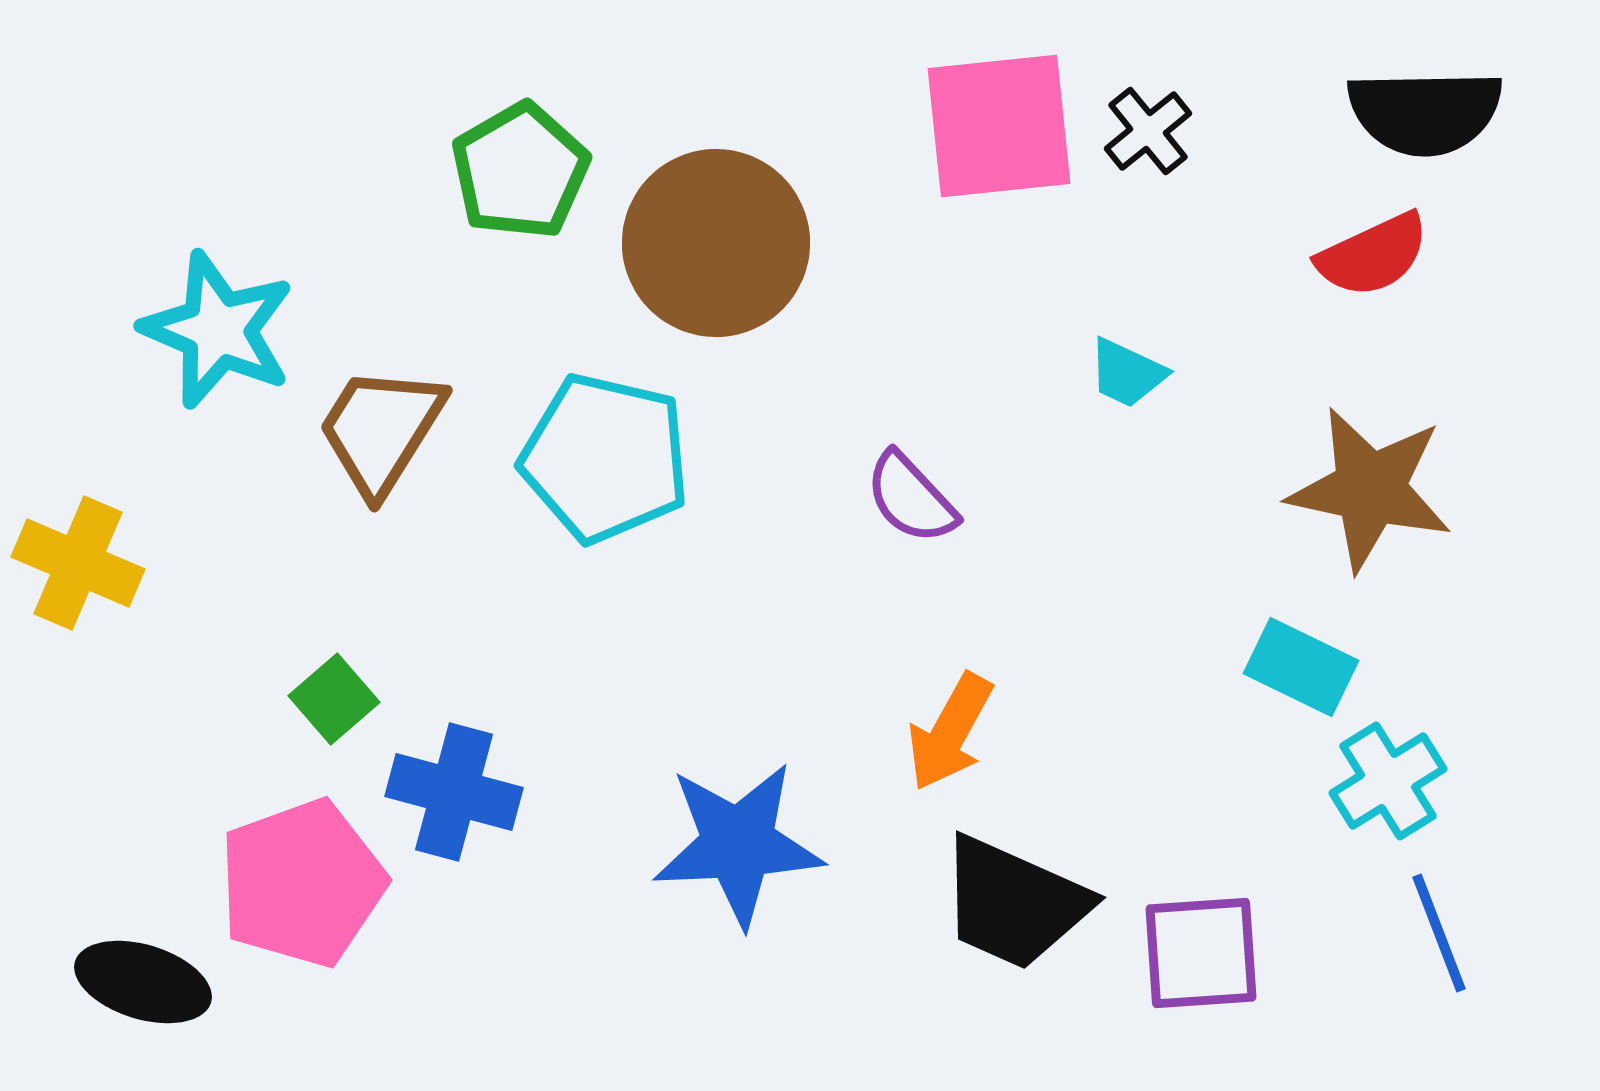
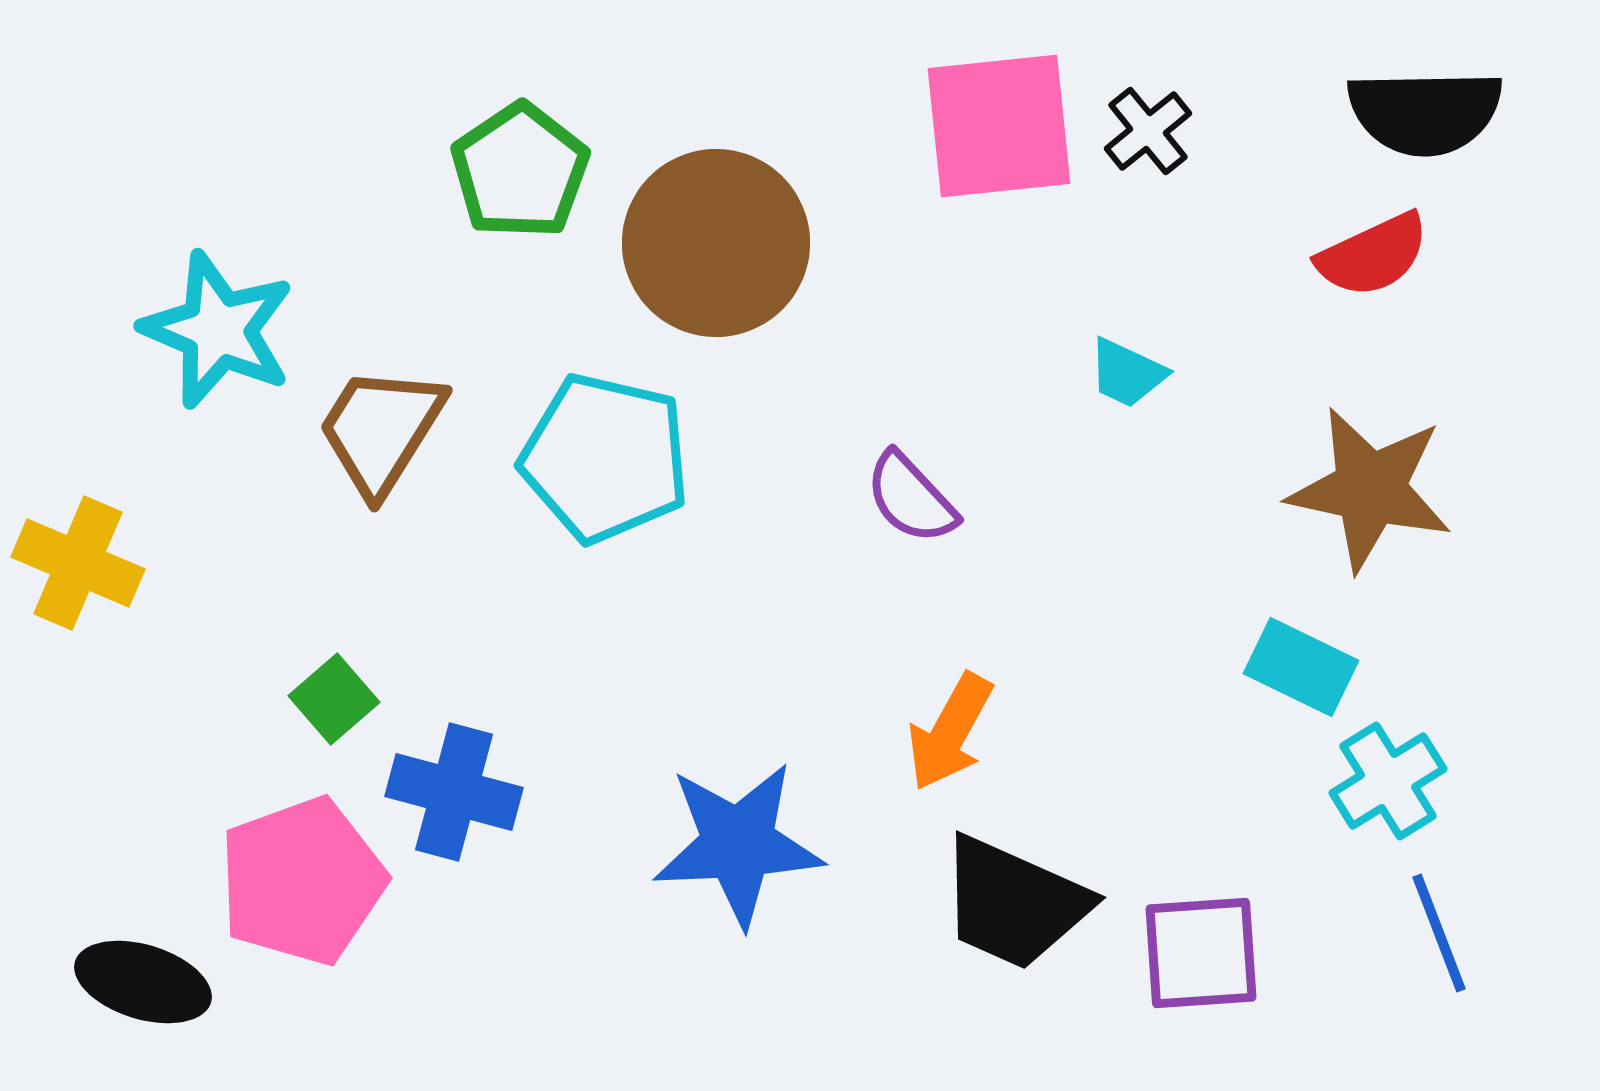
green pentagon: rotated 4 degrees counterclockwise
pink pentagon: moved 2 px up
